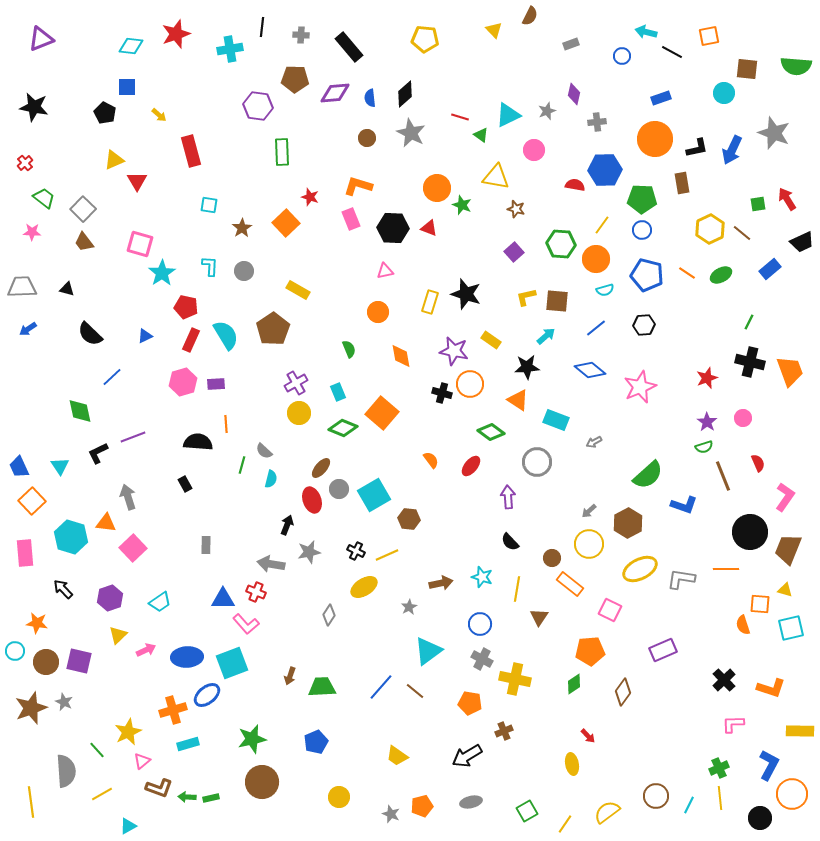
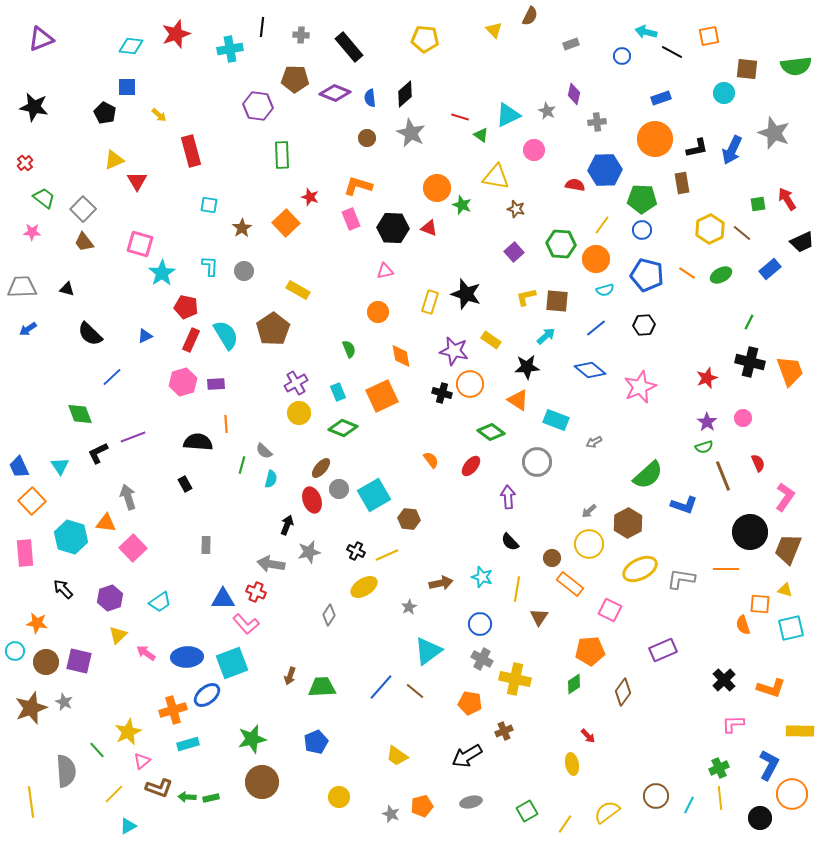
green semicircle at (796, 66): rotated 12 degrees counterclockwise
purple diamond at (335, 93): rotated 28 degrees clockwise
gray star at (547, 111): rotated 24 degrees counterclockwise
green rectangle at (282, 152): moved 3 px down
green diamond at (80, 411): moved 3 px down; rotated 8 degrees counterclockwise
orange square at (382, 413): moved 17 px up; rotated 24 degrees clockwise
pink arrow at (146, 650): moved 3 px down; rotated 120 degrees counterclockwise
yellow line at (102, 794): moved 12 px right; rotated 15 degrees counterclockwise
